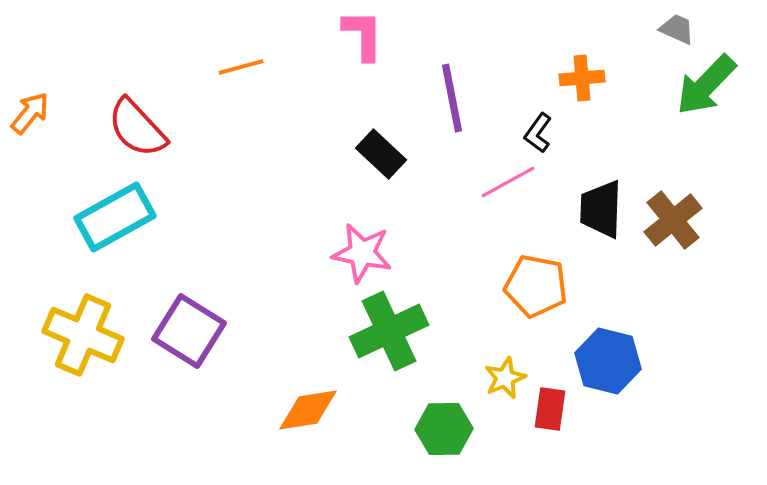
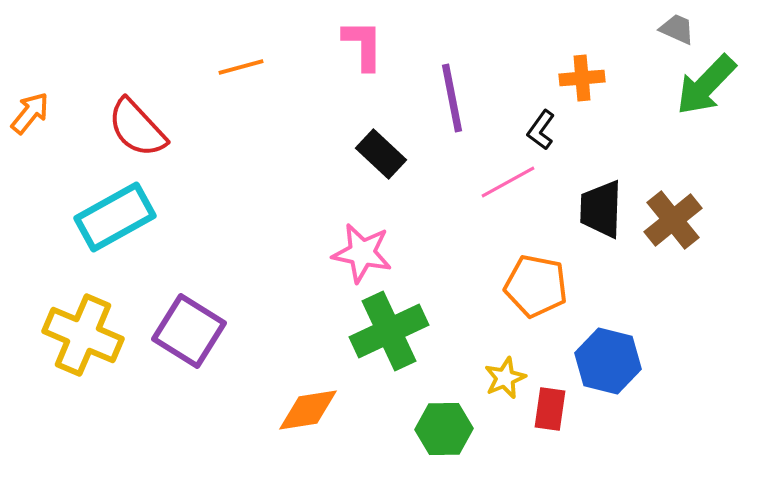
pink L-shape: moved 10 px down
black L-shape: moved 3 px right, 3 px up
